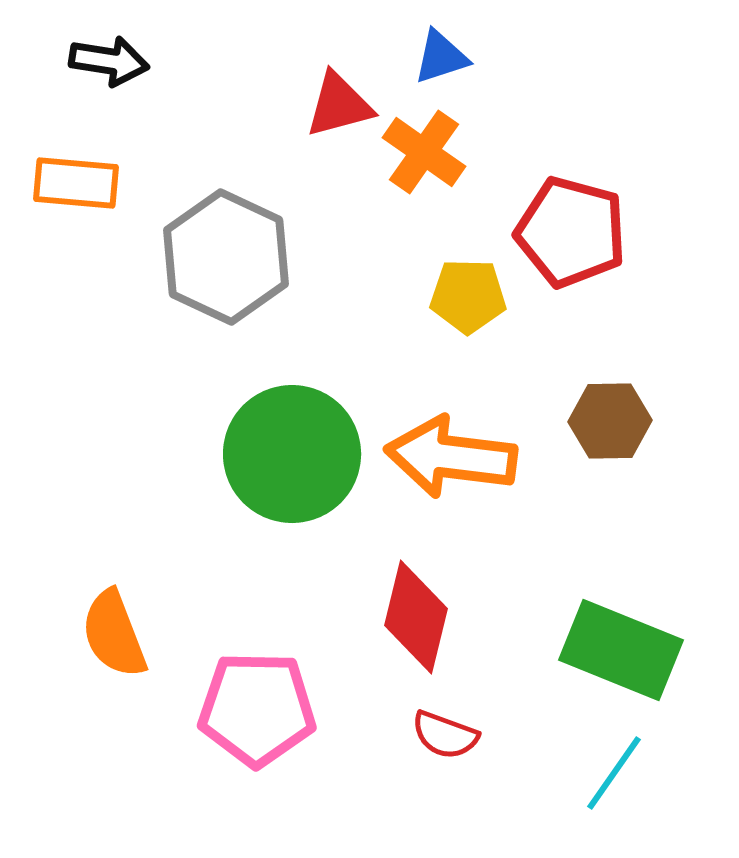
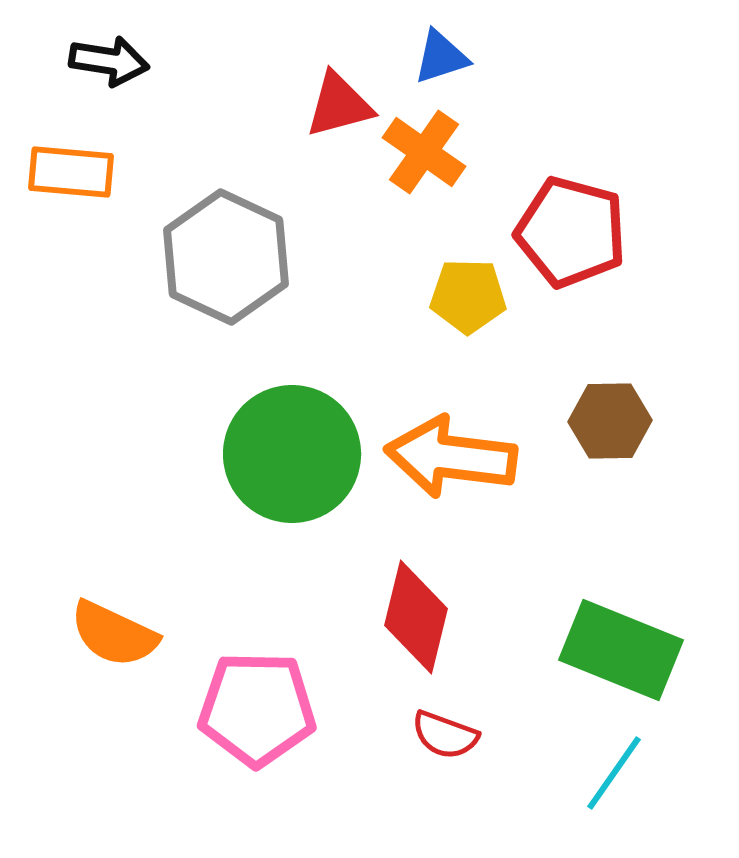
orange rectangle: moved 5 px left, 11 px up
orange semicircle: rotated 44 degrees counterclockwise
